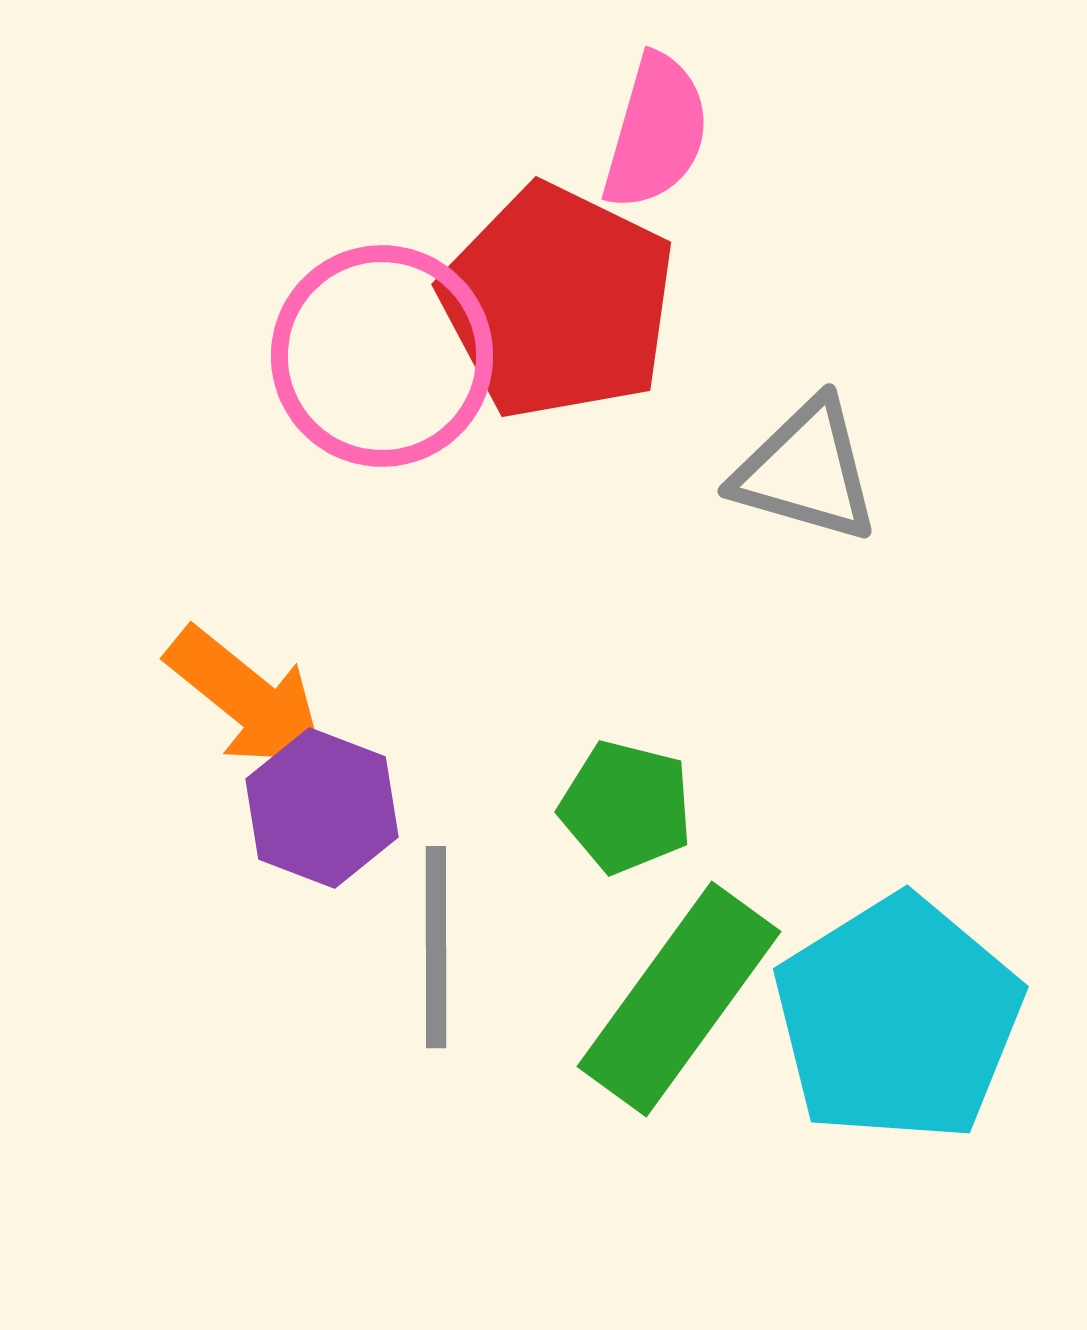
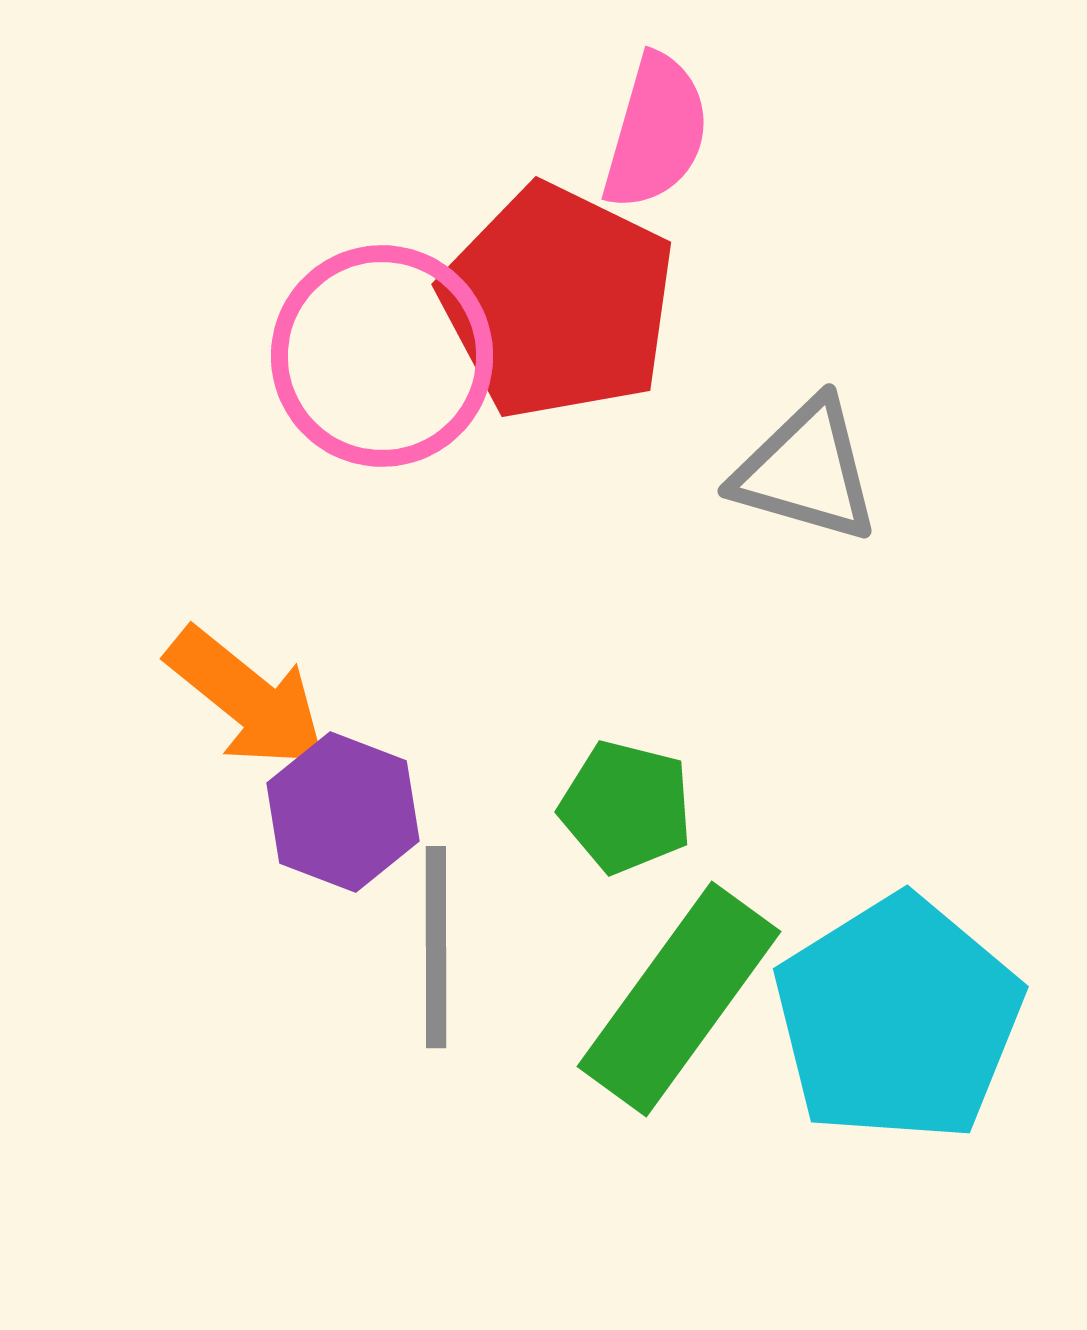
purple hexagon: moved 21 px right, 4 px down
